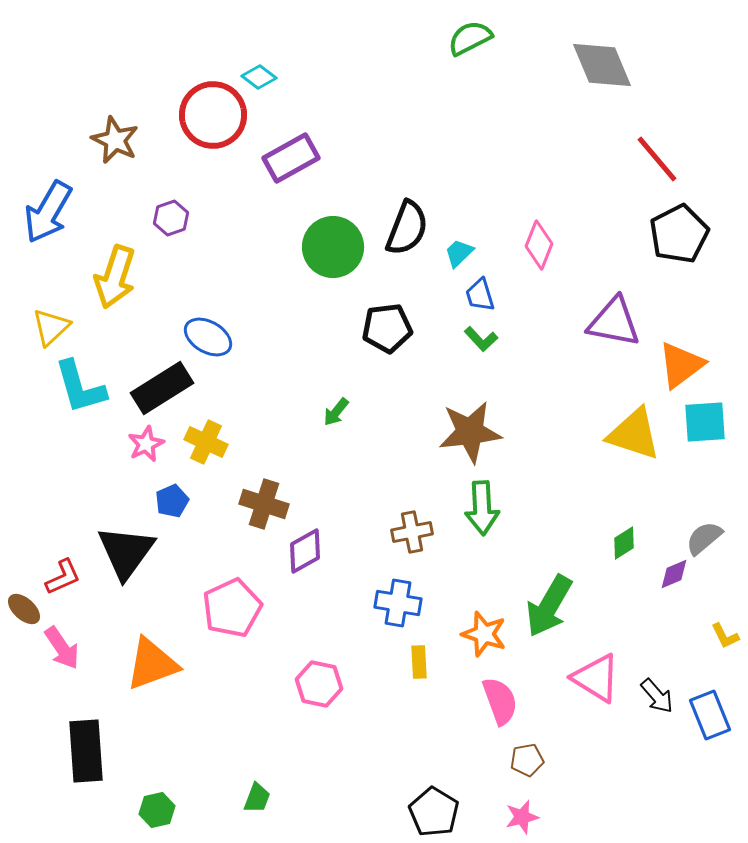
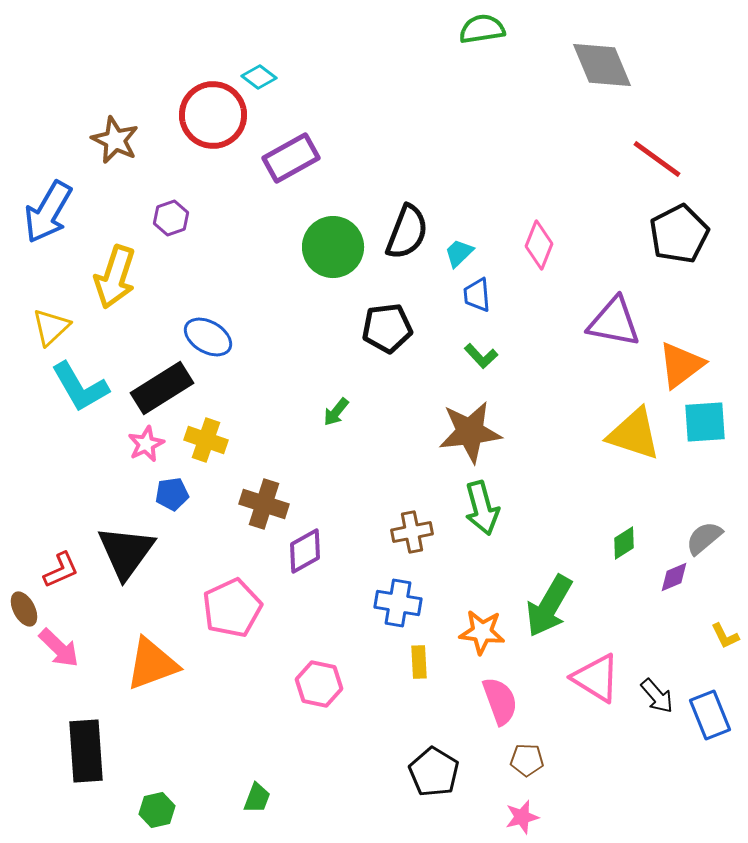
green semicircle at (470, 38): moved 12 px right, 9 px up; rotated 18 degrees clockwise
red line at (657, 159): rotated 14 degrees counterclockwise
black semicircle at (407, 228): moved 4 px down
blue trapezoid at (480, 295): moved 3 px left; rotated 12 degrees clockwise
green L-shape at (481, 339): moved 17 px down
cyan L-shape at (80, 387): rotated 14 degrees counterclockwise
yellow cross at (206, 442): moved 2 px up; rotated 6 degrees counterclockwise
blue pentagon at (172, 501): moved 7 px up; rotated 16 degrees clockwise
green arrow at (482, 508): rotated 12 degrees counterclockwise
purple diamond at (674, 574): moved 3 px down
red L-shape at (63, 577): moved 2 px left, 7 px up
brown ellipse at (24, 609): rotated 20 degrees clockwise
orange star at (484, 634): moved 2 px left, 2 px up; rotated 12 degrees counterclockwise
pink arrow at (62, 648): moved 3 px left; rotated 12 degrees counterclockwise
brown pentagon at (527, 760): rotated 12 degrees clockwise
black pentagon at (434, 812): moved 40 px up
